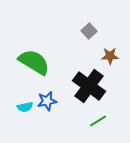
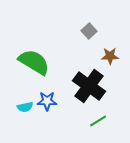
blue star: rotated 12 degrees clockwise
